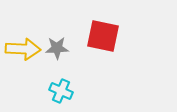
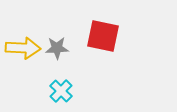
yellow arrow: moved 1 px up
cyan cross: rotated 20 degrees clockwise
